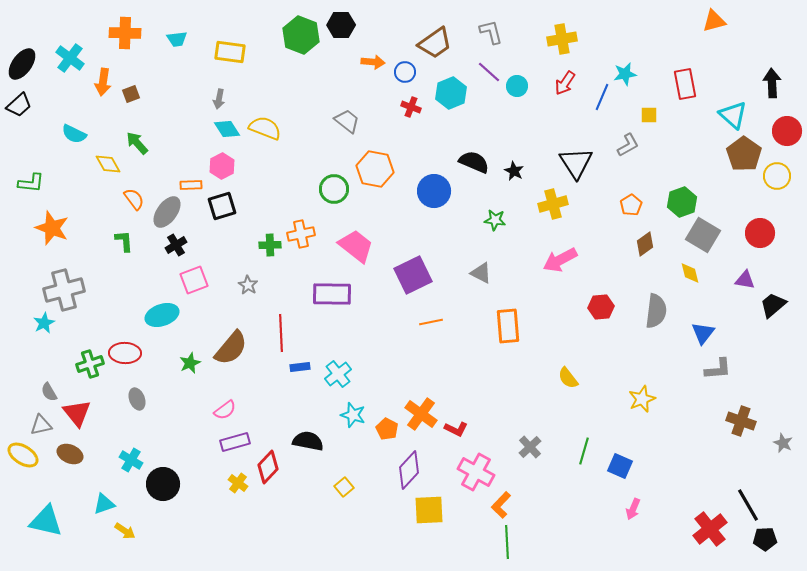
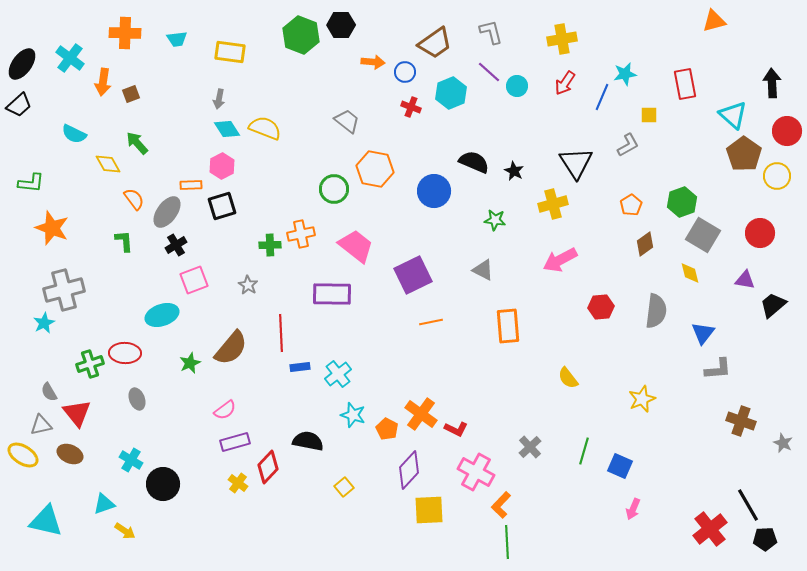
gray triangle at (481, 273): moved 2 px right, 3 px up
